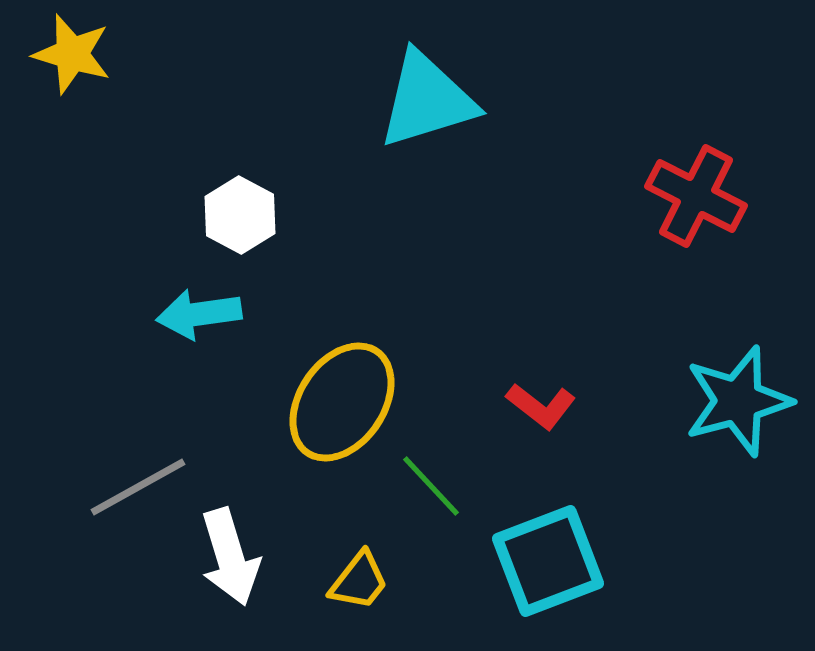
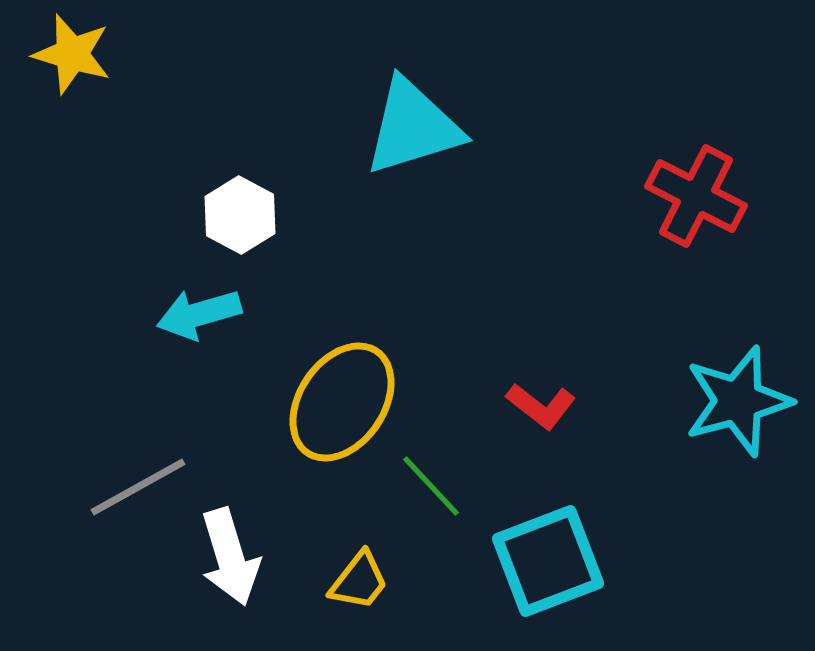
cyan triangle: moved 14 px left, 27 px down
cyan arrow: rotated 8 degrees counterclockwise
